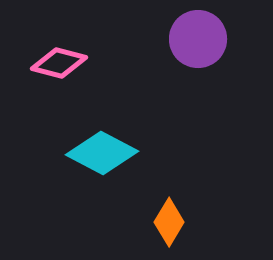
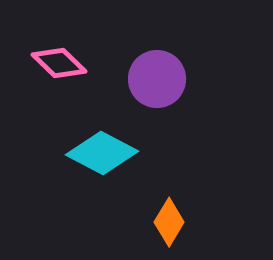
purple circle: moved 41 px left, 40 px down
pink diamond: rotated 30 degrees clockwise
